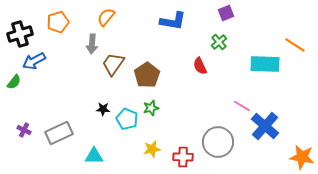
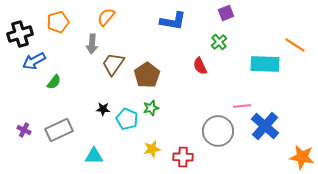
green semicircle: moved 40 px right
pink line: rotated 36 degrees counterclockwise
gray rectangle: moved 3 px up
gray circle: moved 11 px up
